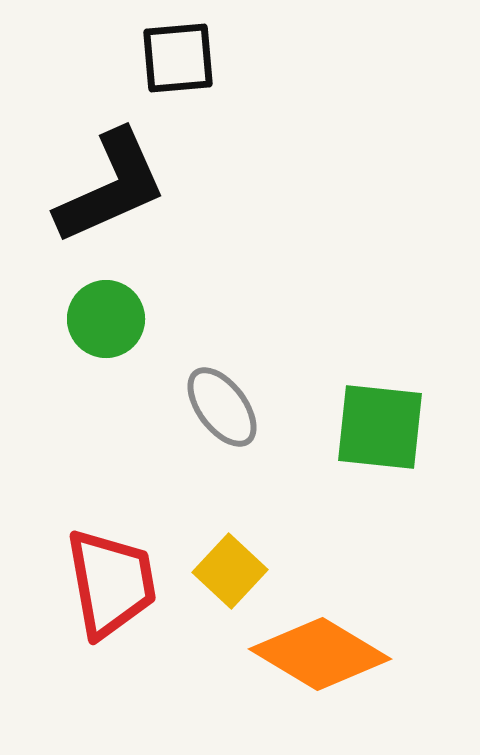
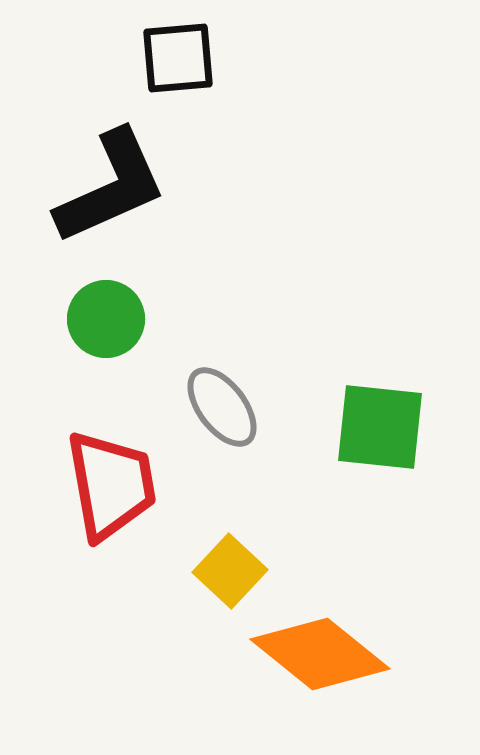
red trapezoid: moved 98 px up
orange diamond: rotated 8 degrees clockwise
